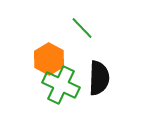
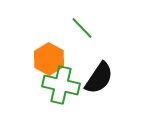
black semicircle: rotated 32 degrees clockwise
green cross: rotated 12 degrees counterclockwise
